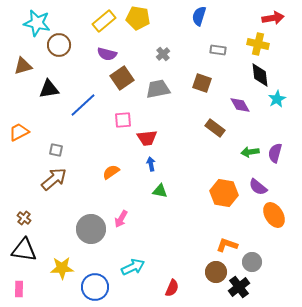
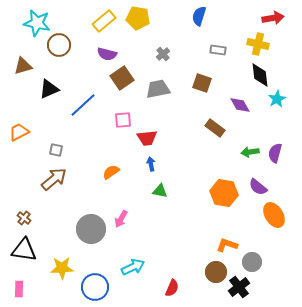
black triangle at (49, 89): rotated 15 degrees counterclockwise
